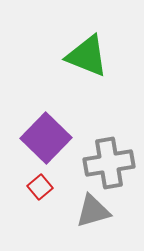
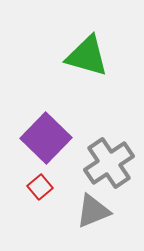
green triangle: rotated 6 degrees counterclockwise
gray cross: rotated 24 degrees counterclockwise
gray triangle: rotated 6 degrees counterclockwise
